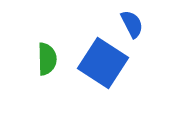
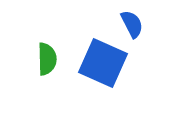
blue square: rotated 9 degrees counterclockwise
